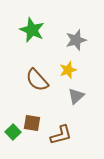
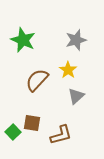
green star: moved 9 px left, 10 px down
yellow star: rotated 18 degrees counterclockwise
brown semicircle: rotated 85 degrees clockwise
